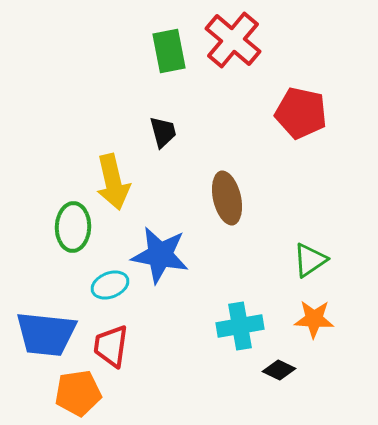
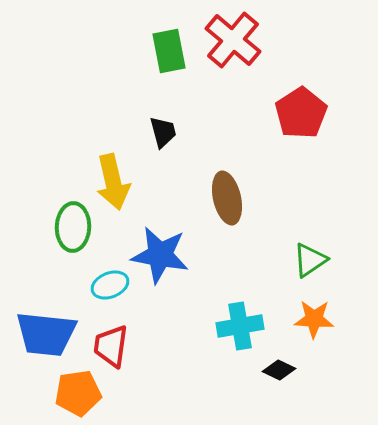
red pentagon: rotated 27 degrees clockwise
